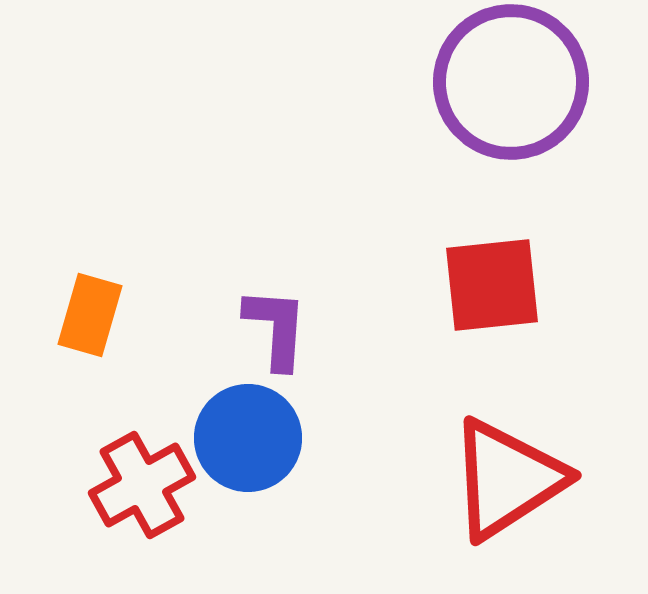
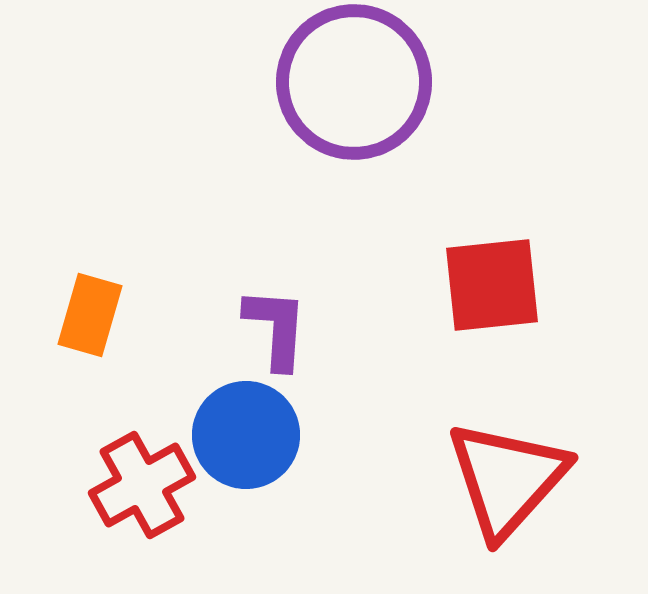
purple circle: moved 157 px left
blue circle: moved 2 px left, 3 px up
red triangle: rotated 15 degrees counterclockwise
